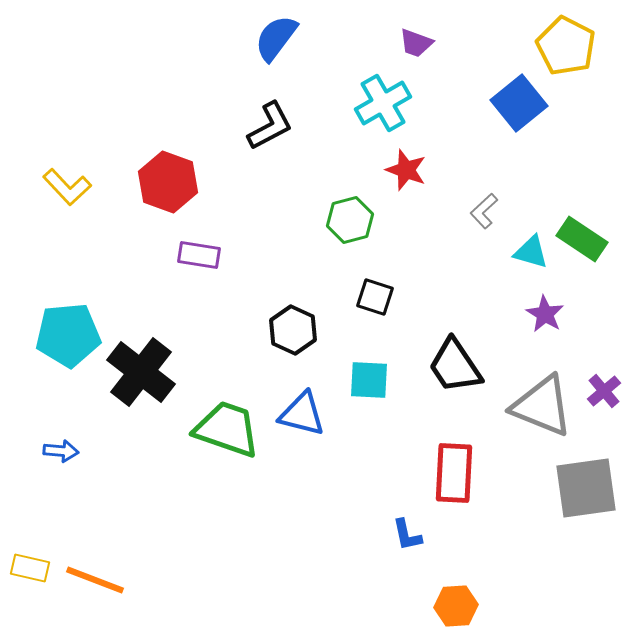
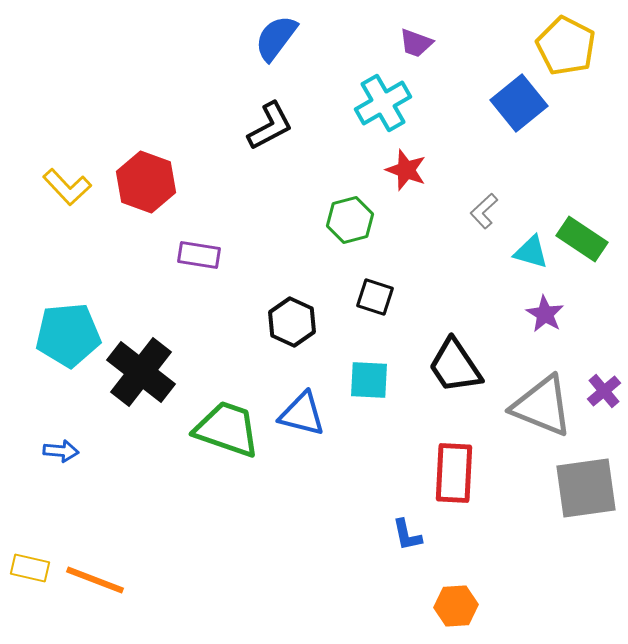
red hexagon: moved 22 px left
black hexagon: moved 1 px left, 8 px up
